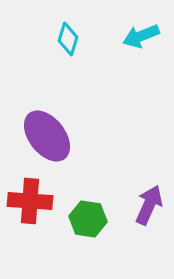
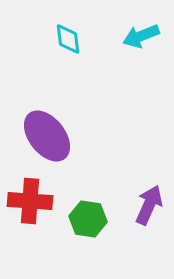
cyan diamond: rotated 24 degrees counterclockwise
